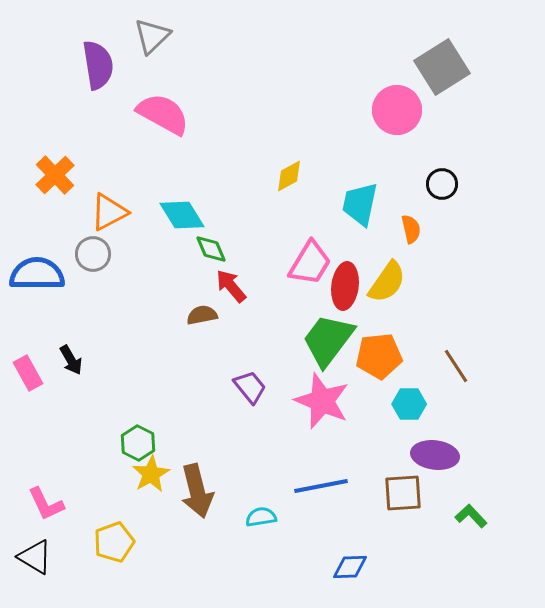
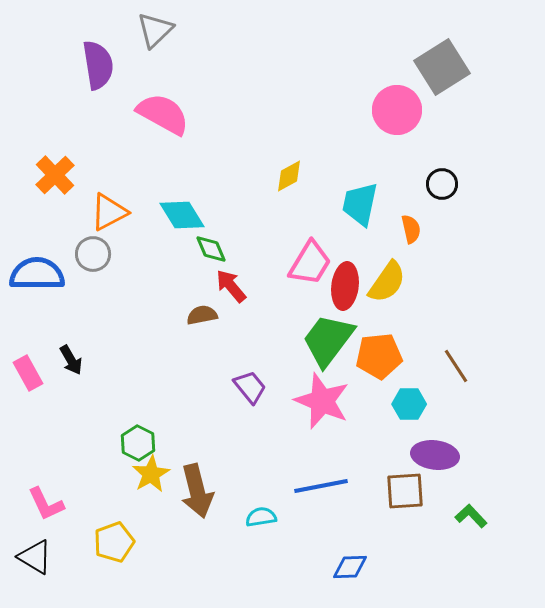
gray triangle: moved 3 px right, 6 px up
brown square: moved 2 px right, 2 px up
